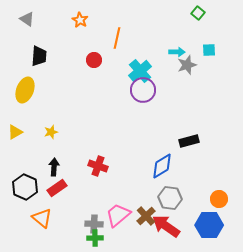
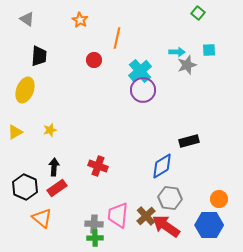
yellow star: moved 1 px left, 2 px up
pink trapezoid: rotated 44 degrees counterclockwise
